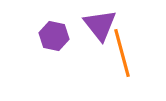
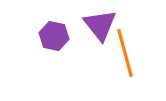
orange line: moved 3 px right
